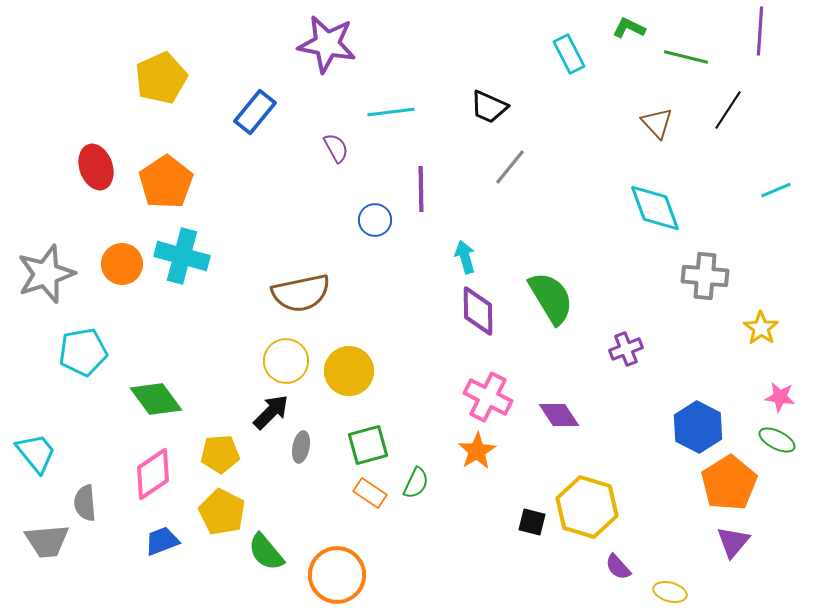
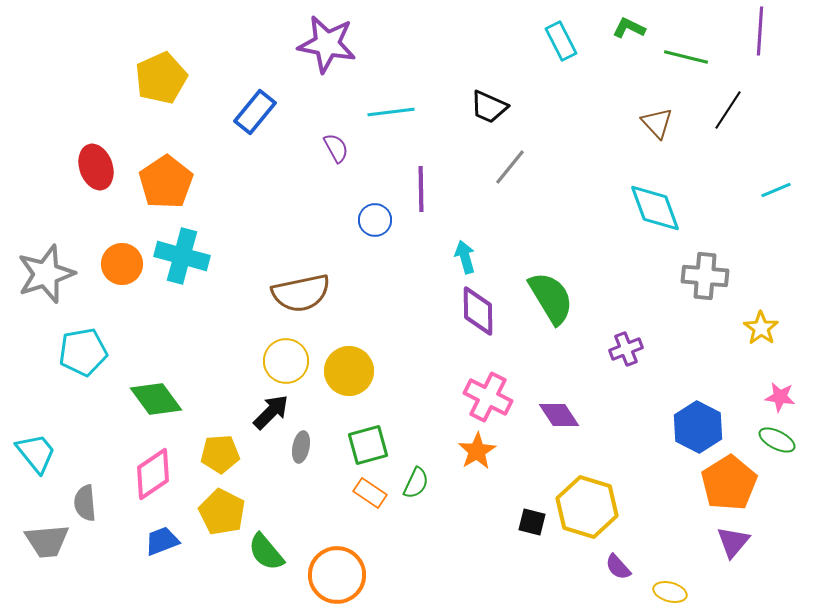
cyan rectangle at (569, 54): moved 8 px left, 13 px up
